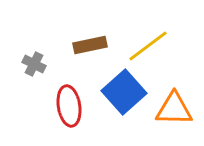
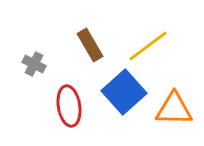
brown rectangle: rotated 72 degrees clockwise
